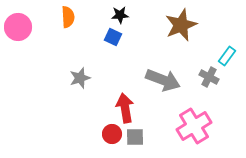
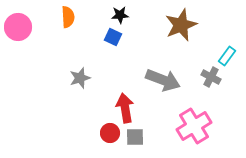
gray cross: moved 2 px right
red circle: moved 2 px left, 1 px up
